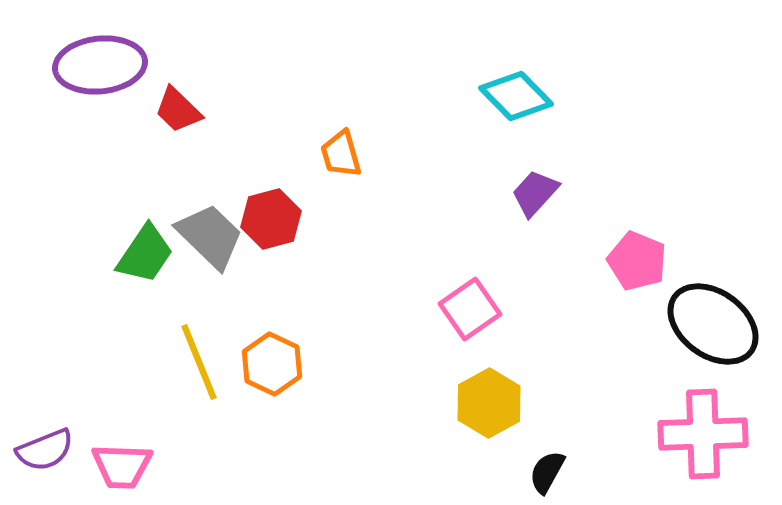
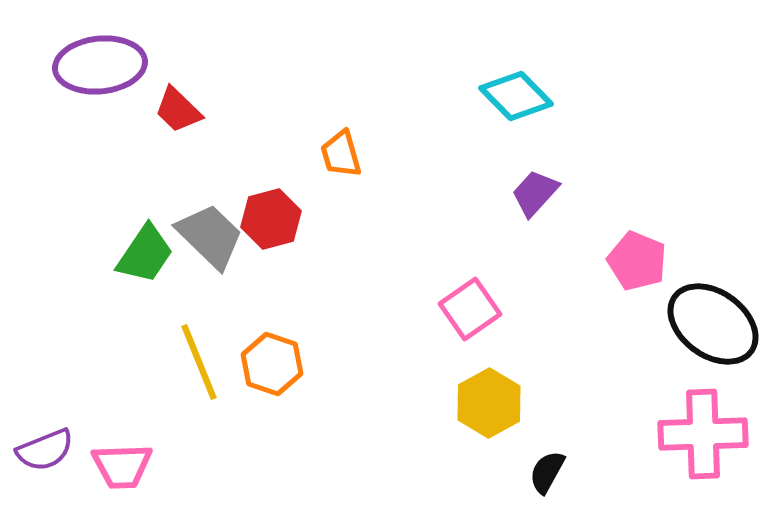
orange hexagon: rotated 6 degrees counterclockwise
pink trapezoid: rotated 4 degrees counterclockwise
